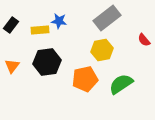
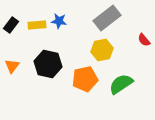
yellow rectangle: moved 3 px left, 5 px up
black hexagon: moved 1 px right, 2 px down; rotated 20 degrees clockwise
